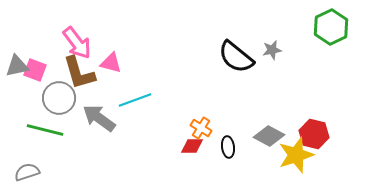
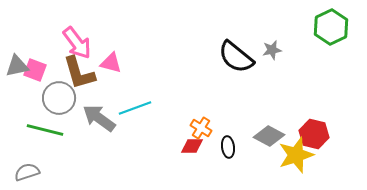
cyan line: moved 8 px down
